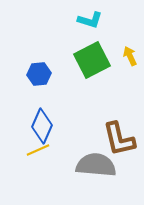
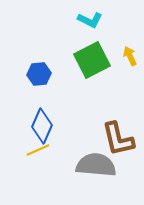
cyan L-shape: rotated 10 degrees clockwise
brown L-shape: moved 1 px left
